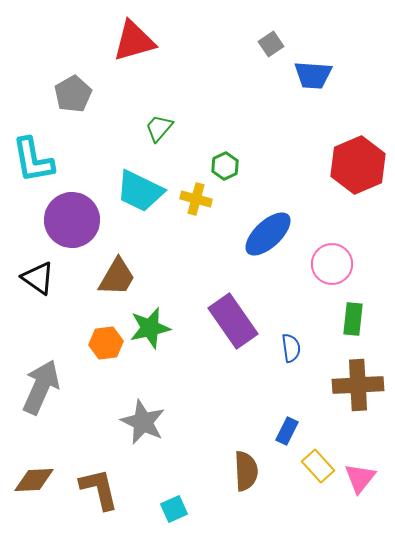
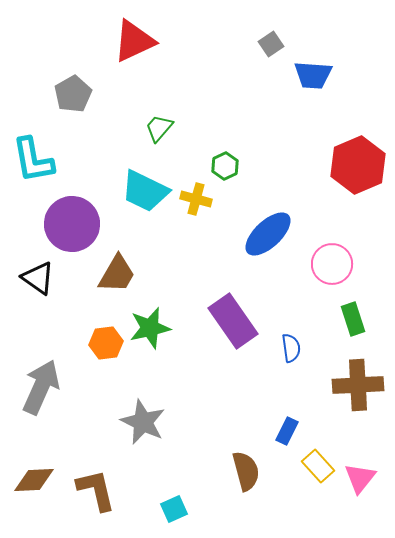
red triangle: rotated 9 degrees counterclockwise
cyan trapezoid: moved 5 px right
purple circle: moved 4 px down
brown trapezoid: moved 3 px up
green rectangle: rotated 24 degrees counterclockwise
brown semicircle: rotated 12 degrees counterclockwise
brown L-shape: moved 3 px left, 1 px down
